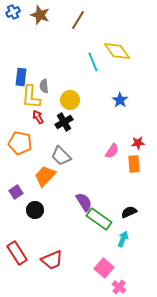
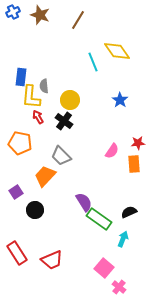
black cross: moved 1 px up; rotated 24 degrees counterclockwise
